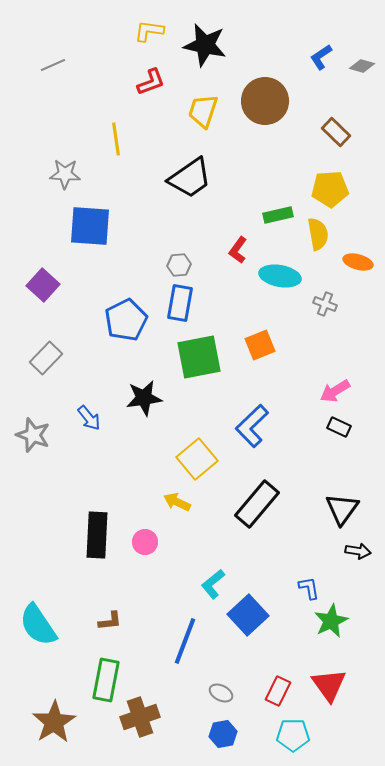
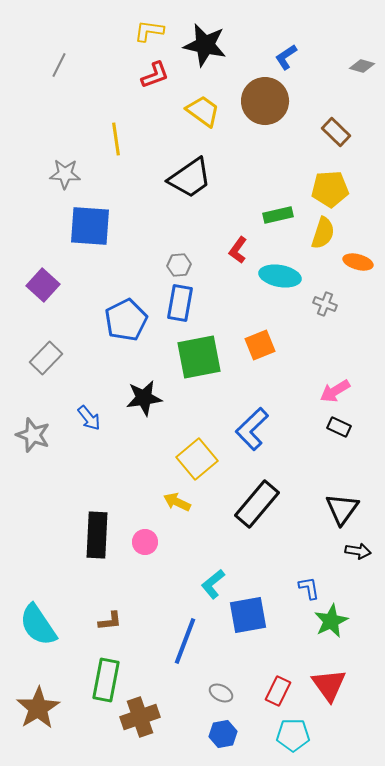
blue L-shape at (321, 57): moved 35 px left
gray line at (53, 65): moved 6 px right; rotated 40 degrees counterclockwise
red L-shape at (151, 82): moved 4 px right, 7 px up
yellow trapezoid at (203, 111): rotated 108 degrees clockwise
yellow semicircle at (318, 234): moved 5 px right, 1 px up; rotated 28 degrees clockwise
blue L-shape at (252, 426): moved 3 px down
blue square at (248, 615): rotated 33 degrees clockwise
brown star at (54, 722): moved 16 px left, 14 px up
